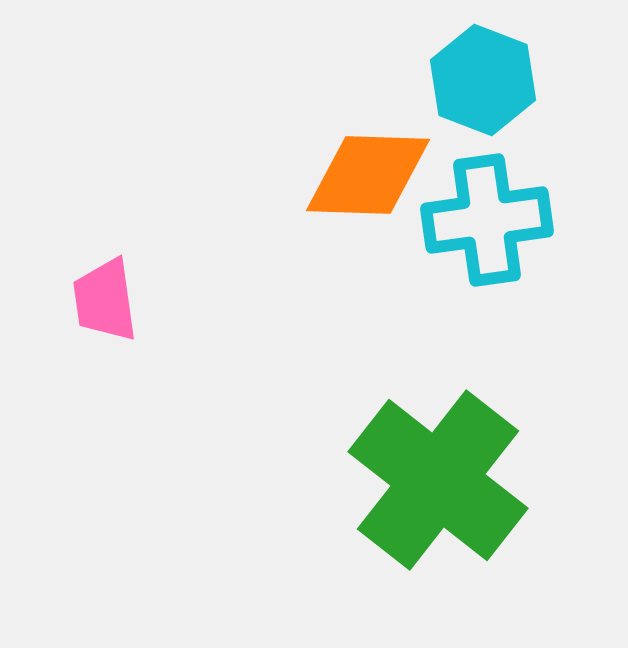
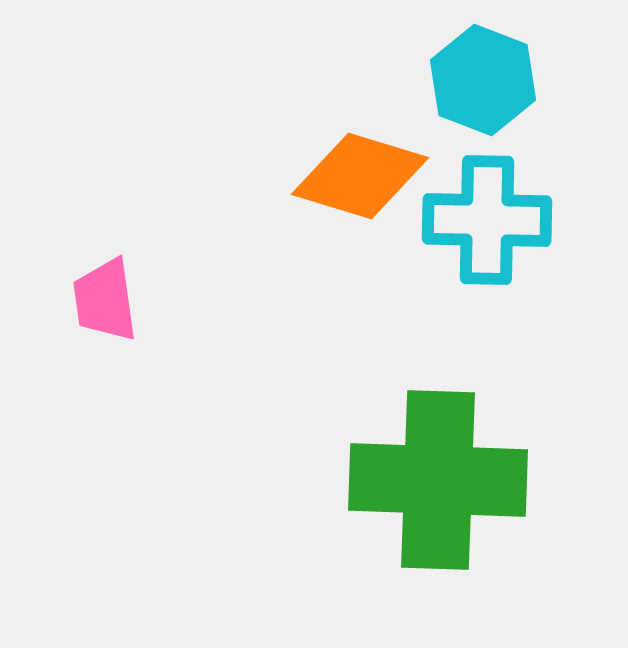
orange diamond: moved 8 px left, 1 px down; rotated 15 degrees clockwise
cyan cross: rotated 9 degrees clockwise
green cross: rotated 36 degrees counterclockwise
